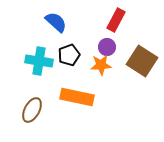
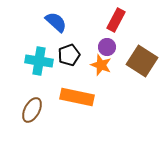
orange star: rotated 25 degrees clockwise
